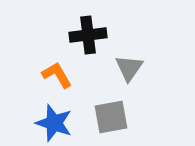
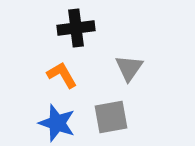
black cross: moved 12 px left, 7 px up
orange L-shape: moved 5 px right
blue star: moved 3 px right
